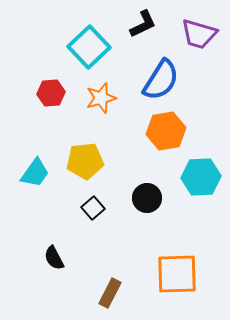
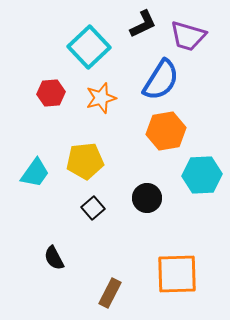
purple trapezoid: moved 11 px left, 2 px down
cyan hexagon: moved 1 px right, 2 px up
